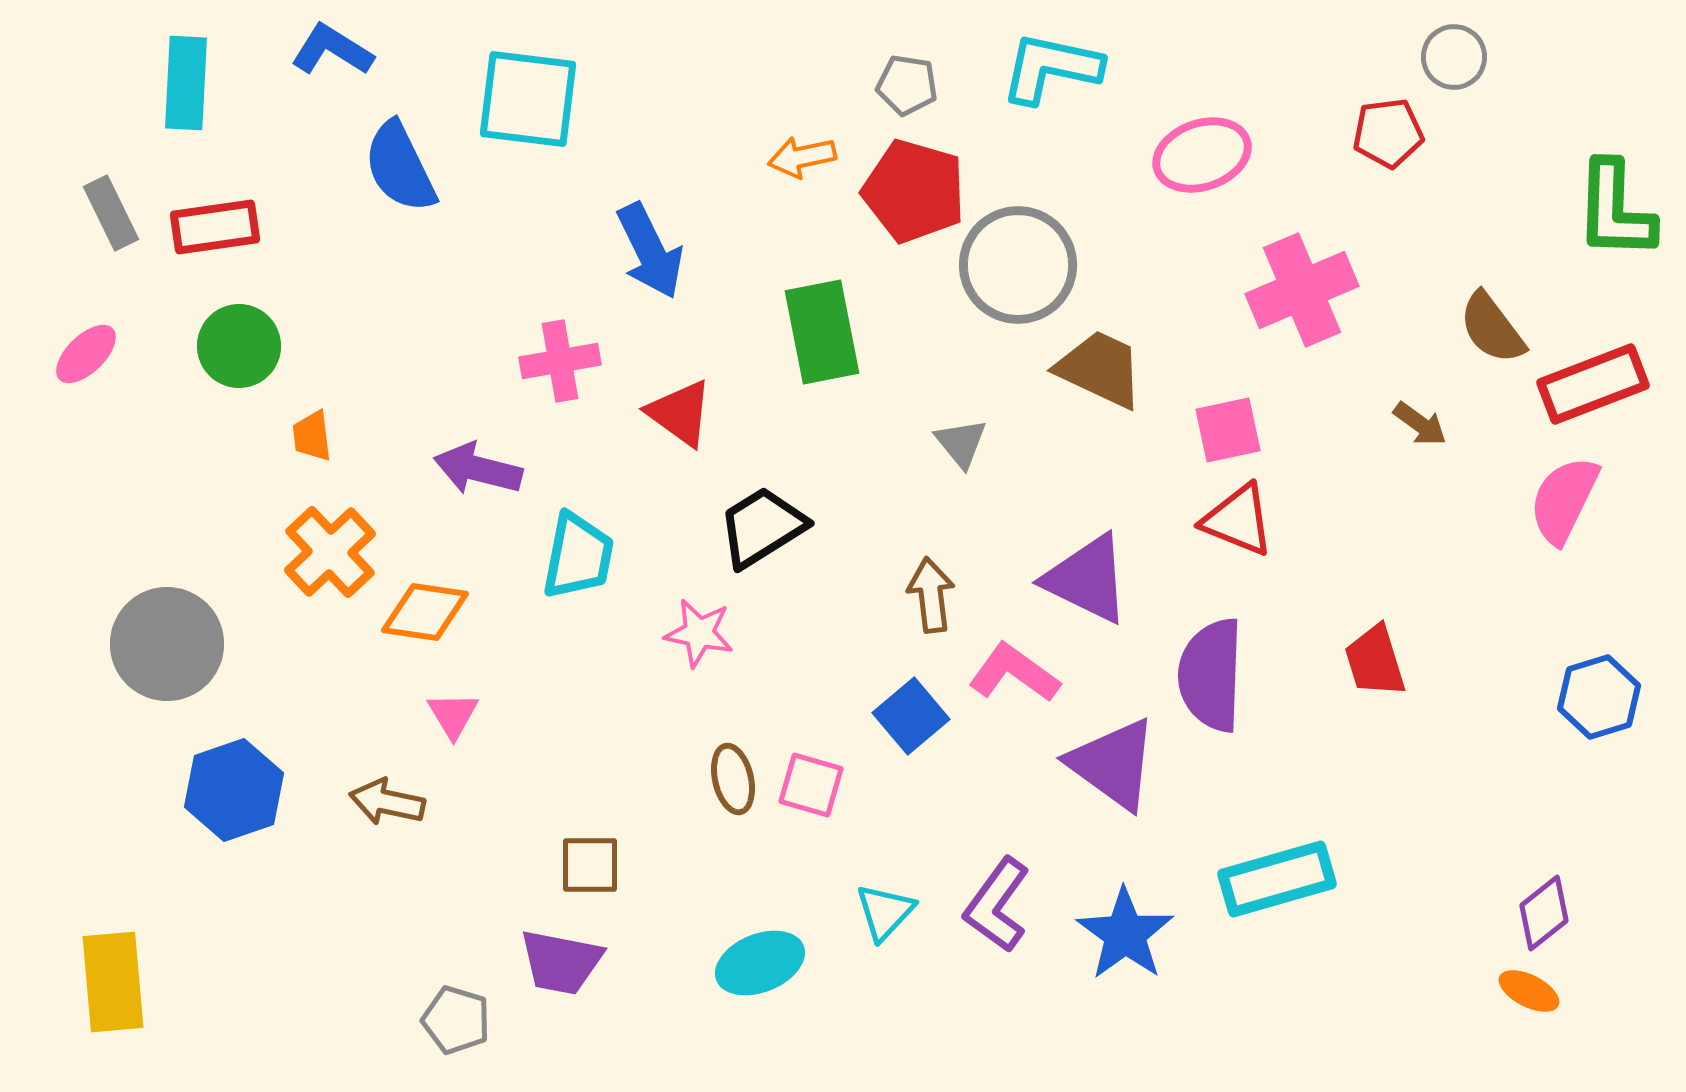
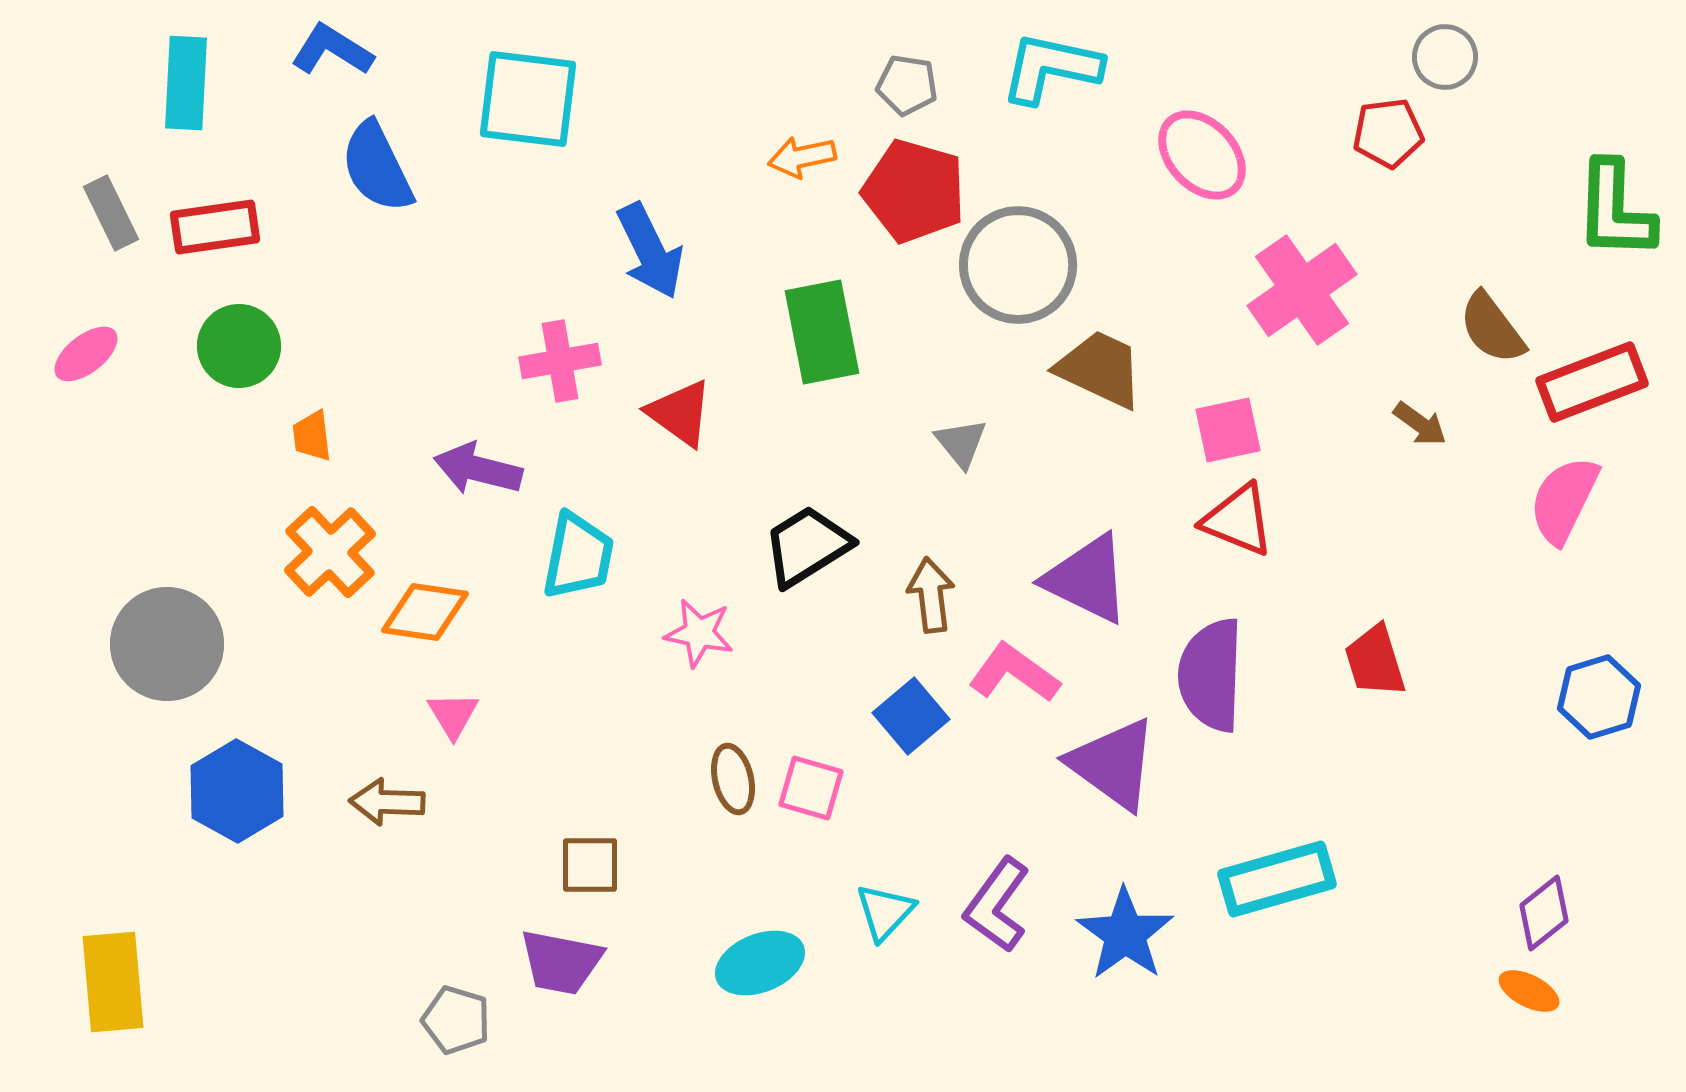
gray circle at (1454, 57): moved 9 px left
pink ellipse at (1202, 155): rotated 66 degrees clockwise
blue semicircle at (400, 167): moved 23 px left
pink cross at (1302, 290): rotated 12 degrees counterclockwise
pink ellipse at (86, 354): rotated 6 degrees clockwise
red rectangle at (1593, 384): moved 1 px left, 2 px up
black trapezoid at (762, 527): moved 45 px right, 19 px down
pink square at (811, 785): moved 3 px down
blue hexagon at (234, 790): moved 3 px right, 1 px down; rotated 12 degrees counterclockwise
brown arrow at (387, 802): rotated 10 degrees counterclockwise
